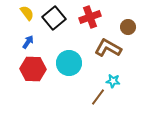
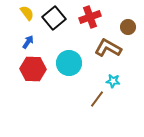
brown line: moved 1 px left, 2 px down
